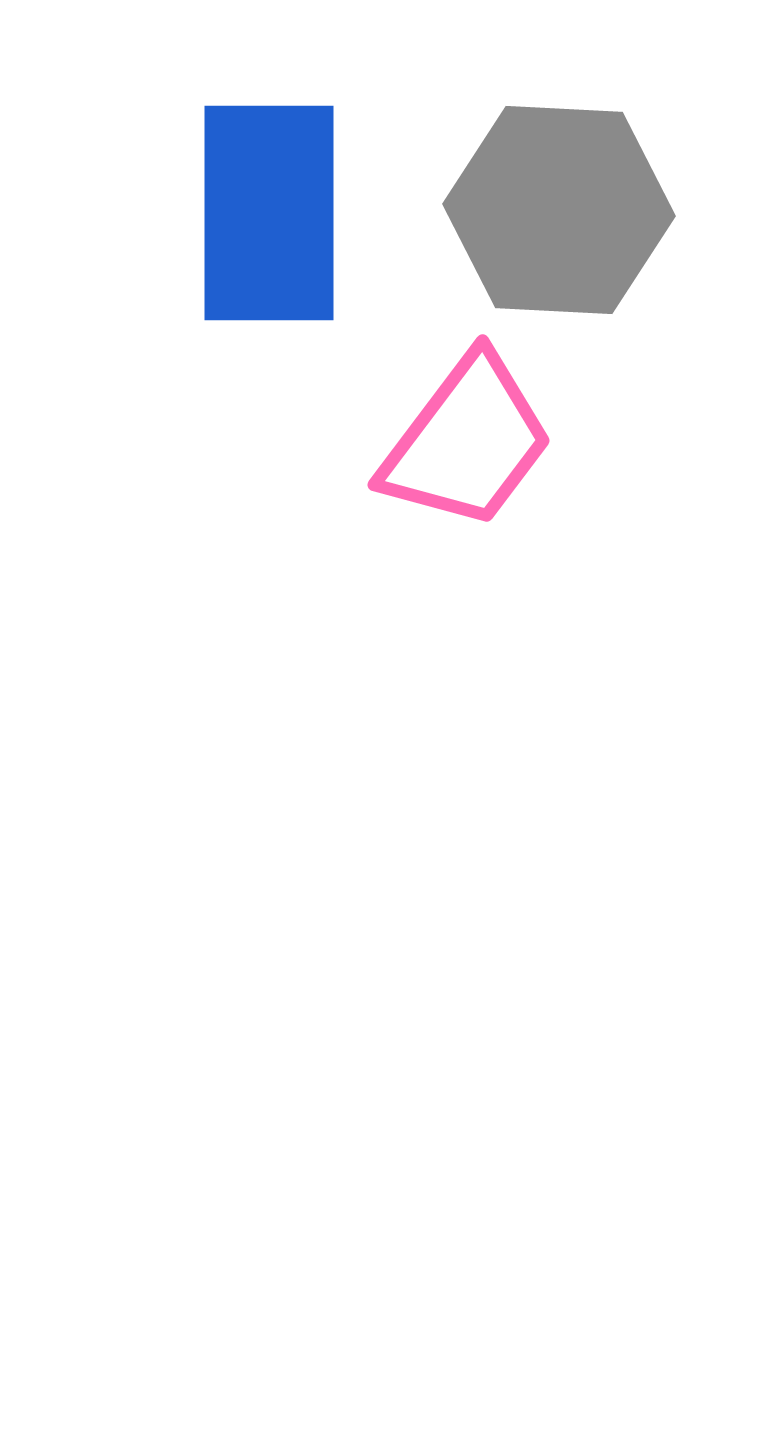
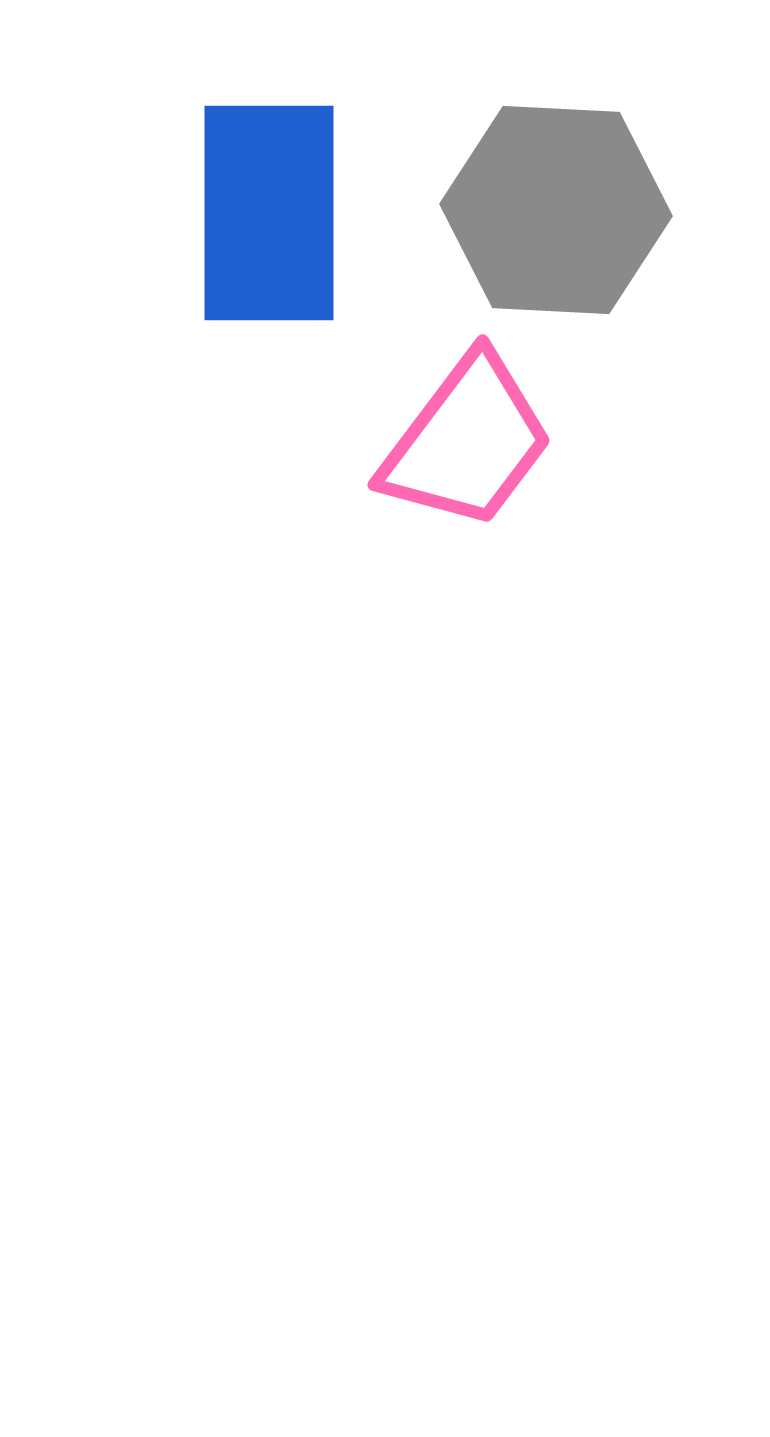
gray hexagon: moved 3 px left
